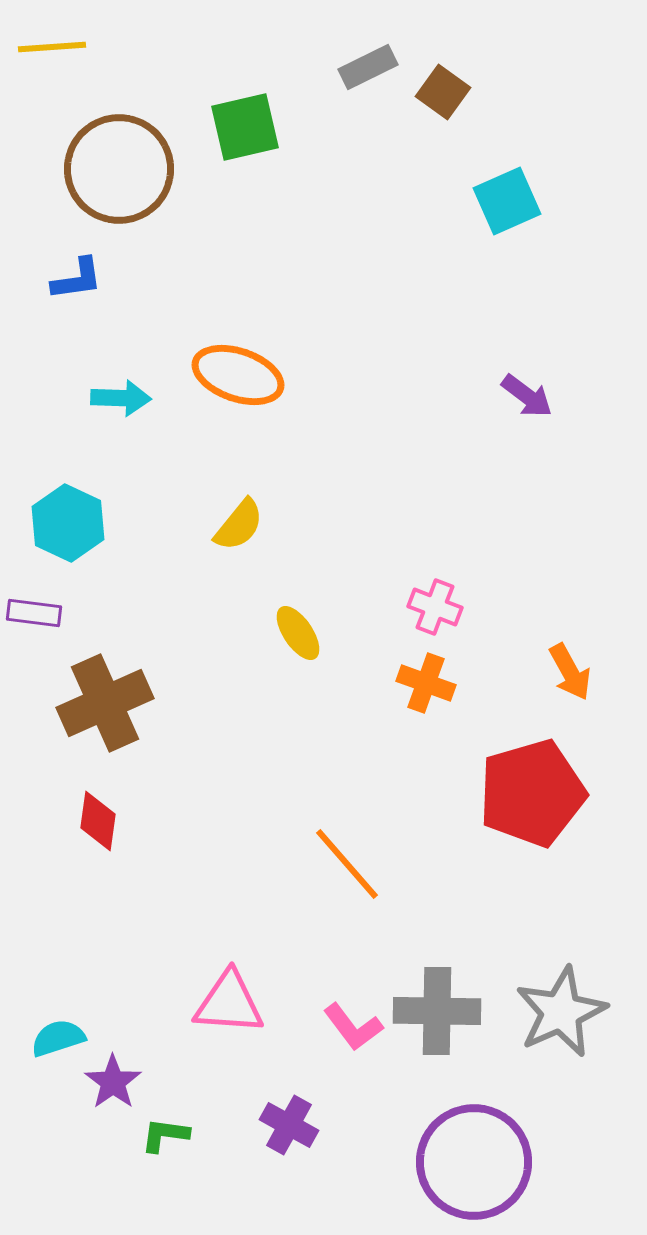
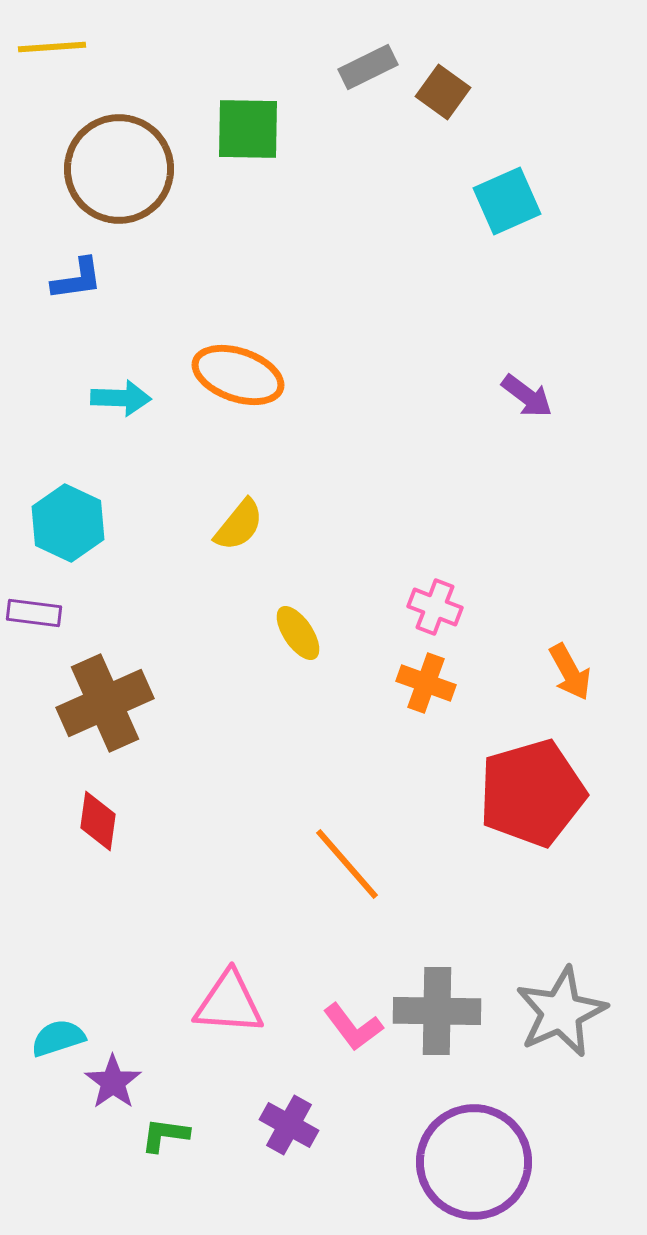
green square: moved 3 px right, 2 px down; rotated 14 degrees clockwise
